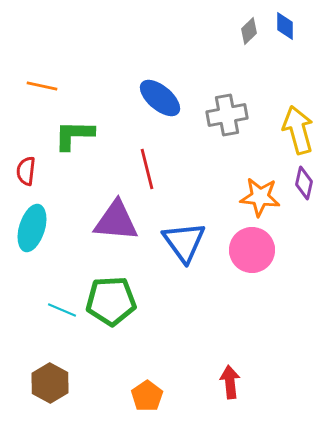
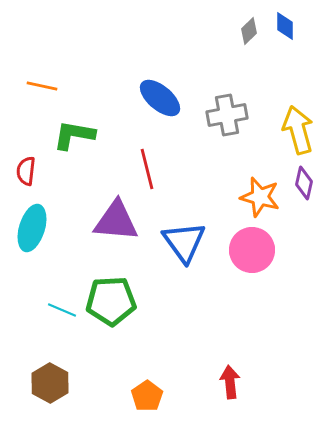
green L-shape: rotated 9 degrees clockwise
orange star: rotated 9 degrees clockwise
